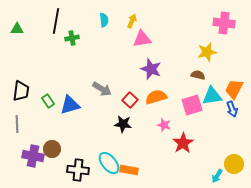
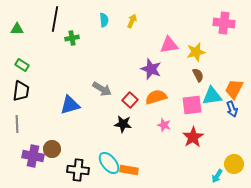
black line: moved 1 px left, 2 px up
pink triangle: moved 27 px right, 6 px down
yellow star: moved 11 px left
brown semicircle: rotated 48 degrees clockwise
green rectangle: moved 26 px left, 36 px up; rotated 24 degrees counterclockwise
pink square: rotated 10 degrees clockwise
red star: moved 10 px right, 6 px up
